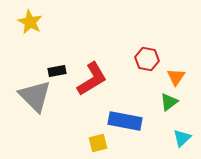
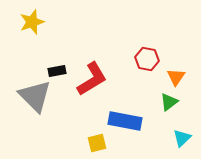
yellow star: moved 2 px right; rotated 25 degrees clockwise
yellow square: moved 1 px left
